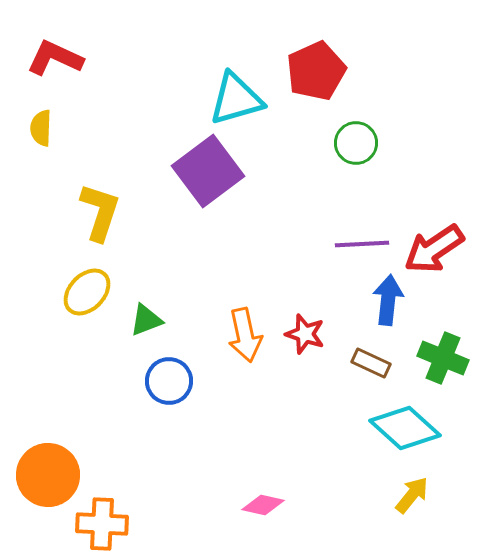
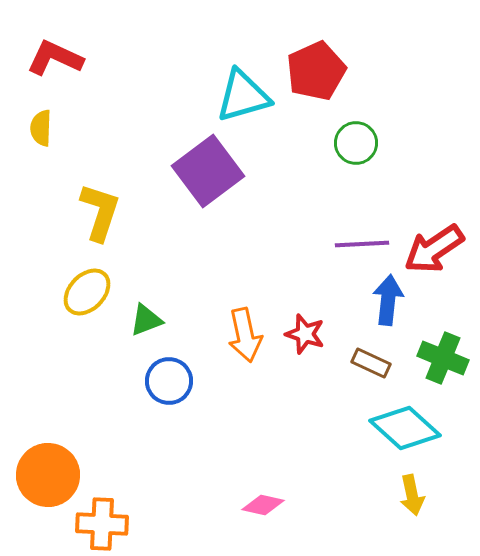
cyan triangle: moved 7 px right, 3 px up
yellow arrow: rotated 129 degrees clockwise
